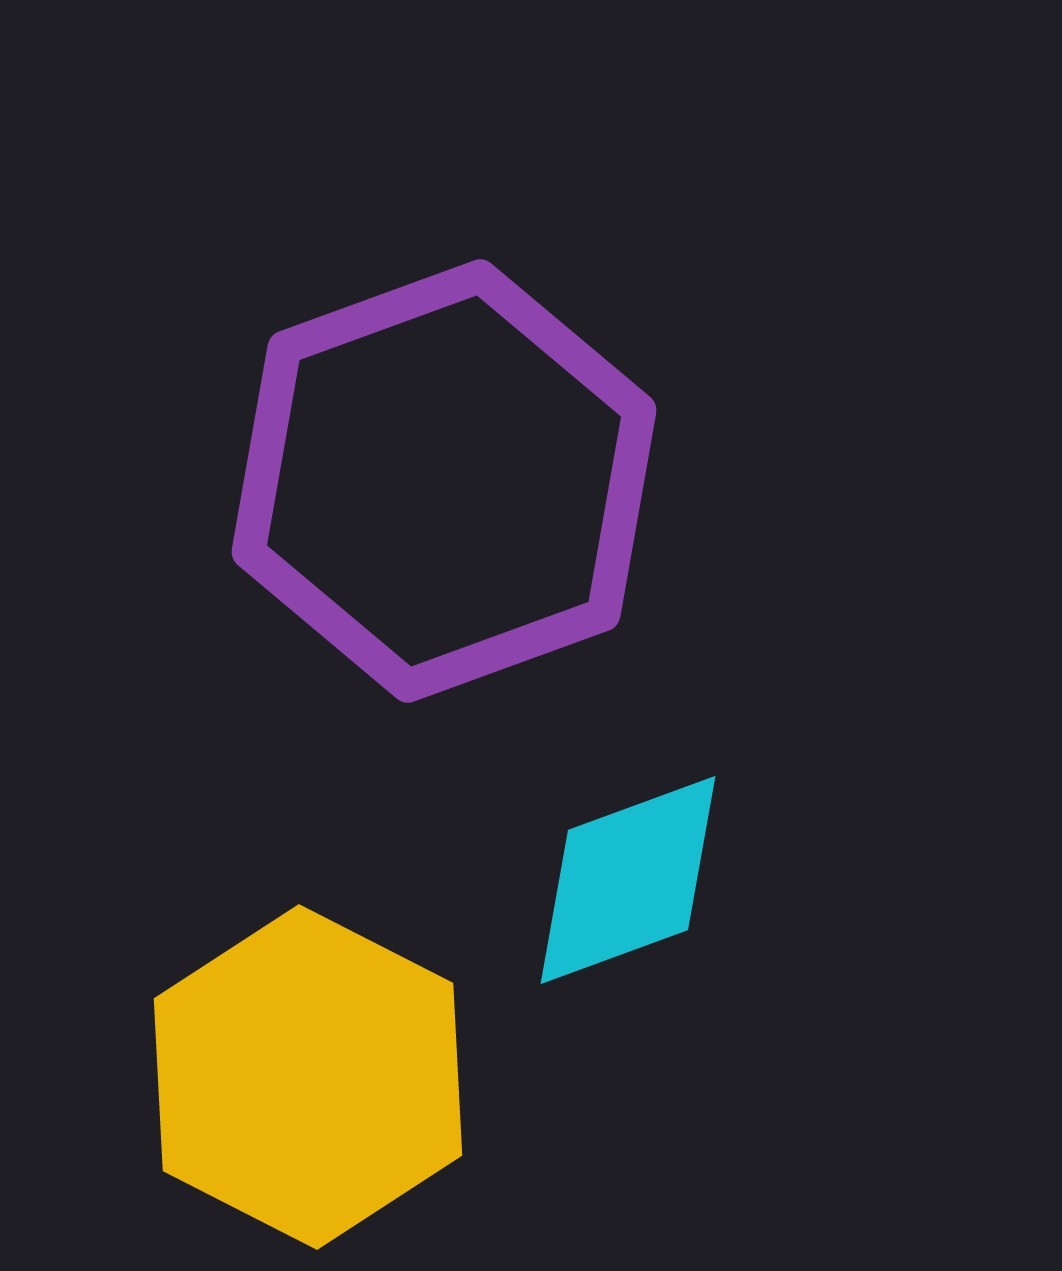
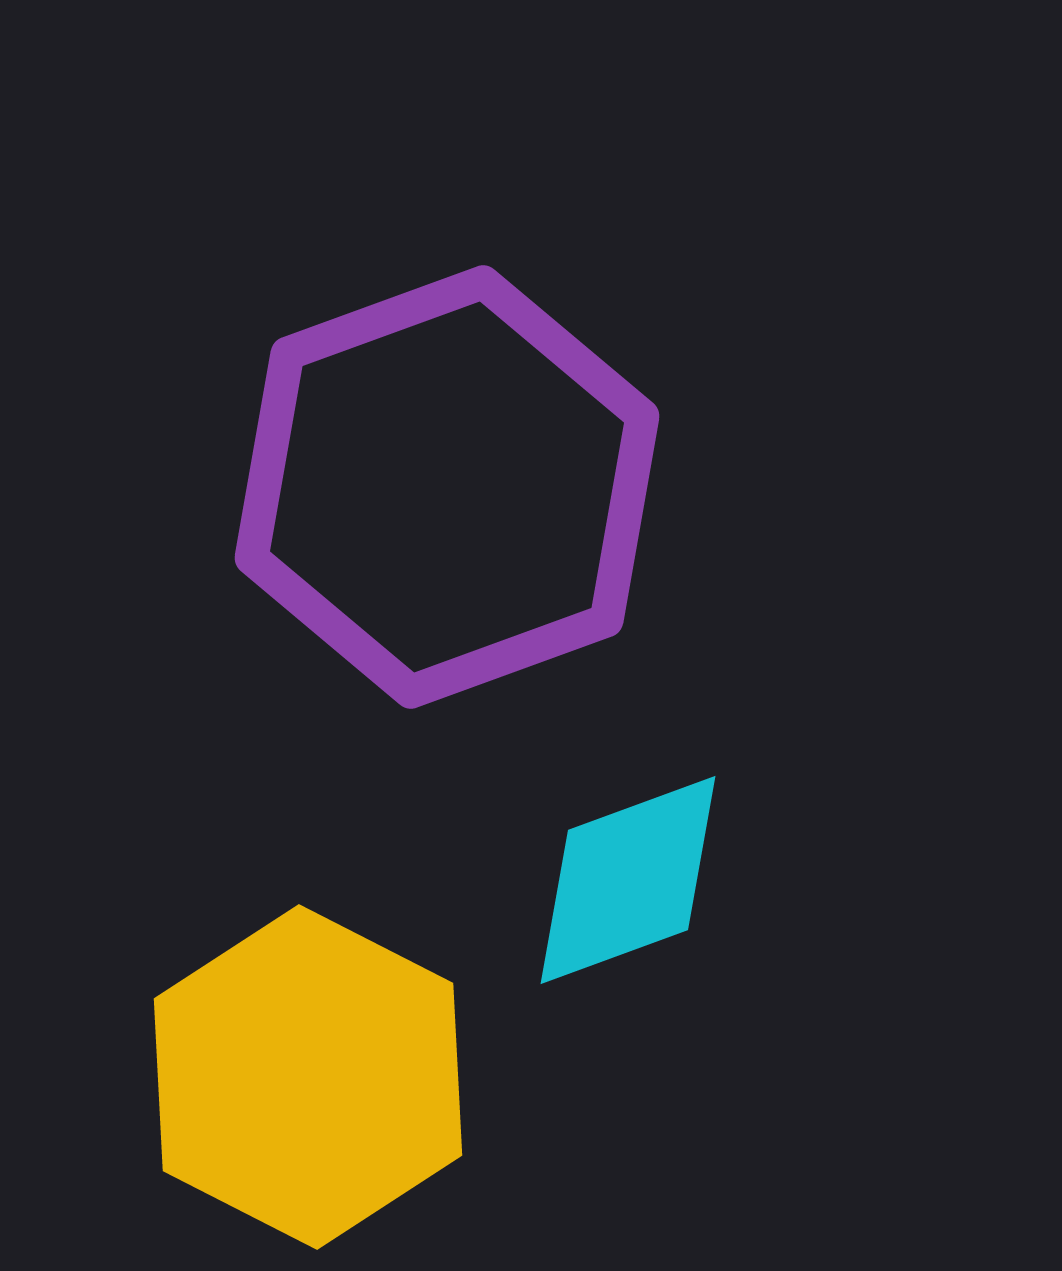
purple hexagon: moved 3 px right, 6 px down
